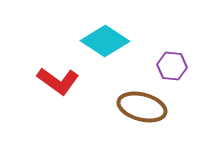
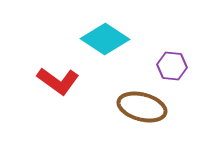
cyan diamond: moved 2 px up
